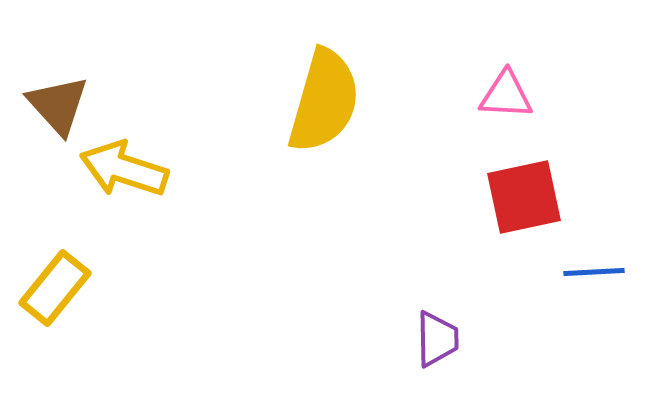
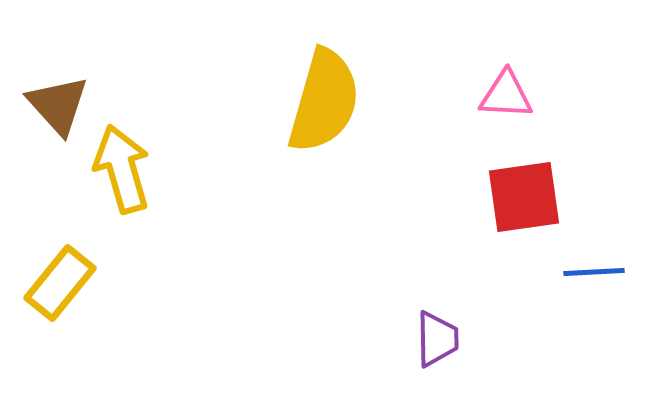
yellow arrow: moved 2 px left; rotated 56 degrees clockwise
red square: rotated 4 degrees clockwise
yellow rectangle: moved 5 px right, 5 px up
